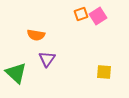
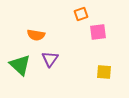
pink square: moved 16 px down; rotated 24 degrees clockwise
purple triangle: moved 3 px right
green triangle: moved 4 px right, 8 px up
